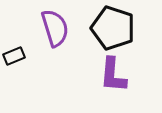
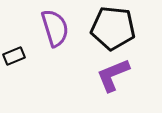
black pentagon: rotated 12 degrees counterclockwise
purple L-shape: rotated 63 degrees clockwise
